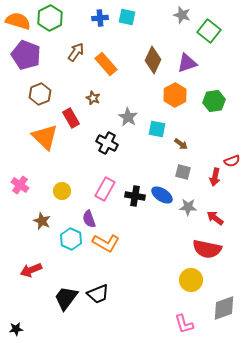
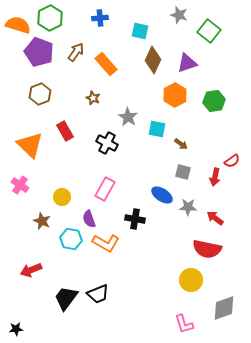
gray star at (182, 15): moved 3 px left
cyan square at (127, 17): moved 13 px right, 14 px down
orange semicircle at (18, 21): moved 4 px down
purple pentagon at (26, 55): moved 13 px right, 3 px up
red rectangle at (71, 118): moved 6 px left, 13 px down
orange triangle at (45, 137): moved 15 px left, 8 px down
red semicircle at (232, 161): rotated 14 degrees counterclockwise
yellow circle at (62, 191): moved 6 px down
black cross at (135, 196): moved 23 px down
cyan hexagon at (71, 239): rotated 15 degrees counterclockwise
